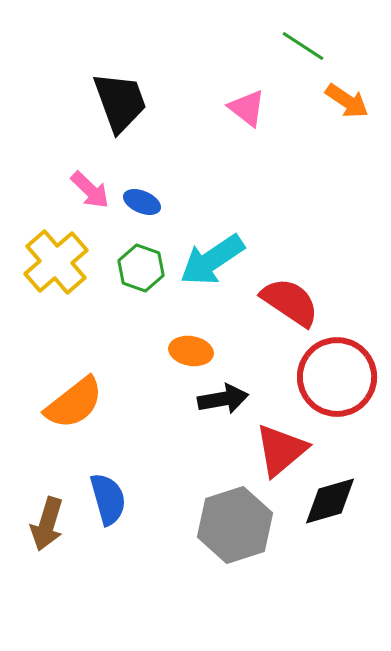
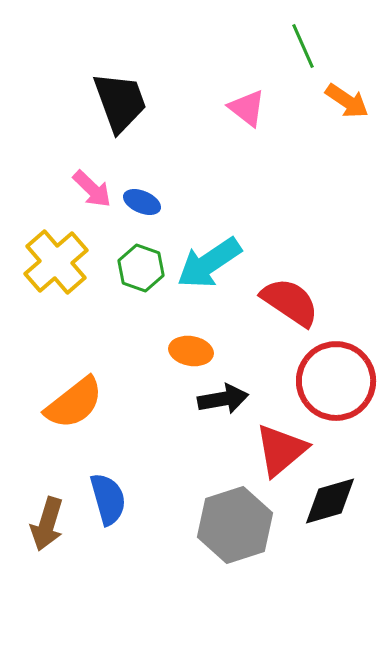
green line: rotated 33 degrees clockwise
pink arrow: moved 2 px right, 1 px up
cyan arrow: moved 3 px left, 3 px down
red circle: moved 1 px left, 4 px down
